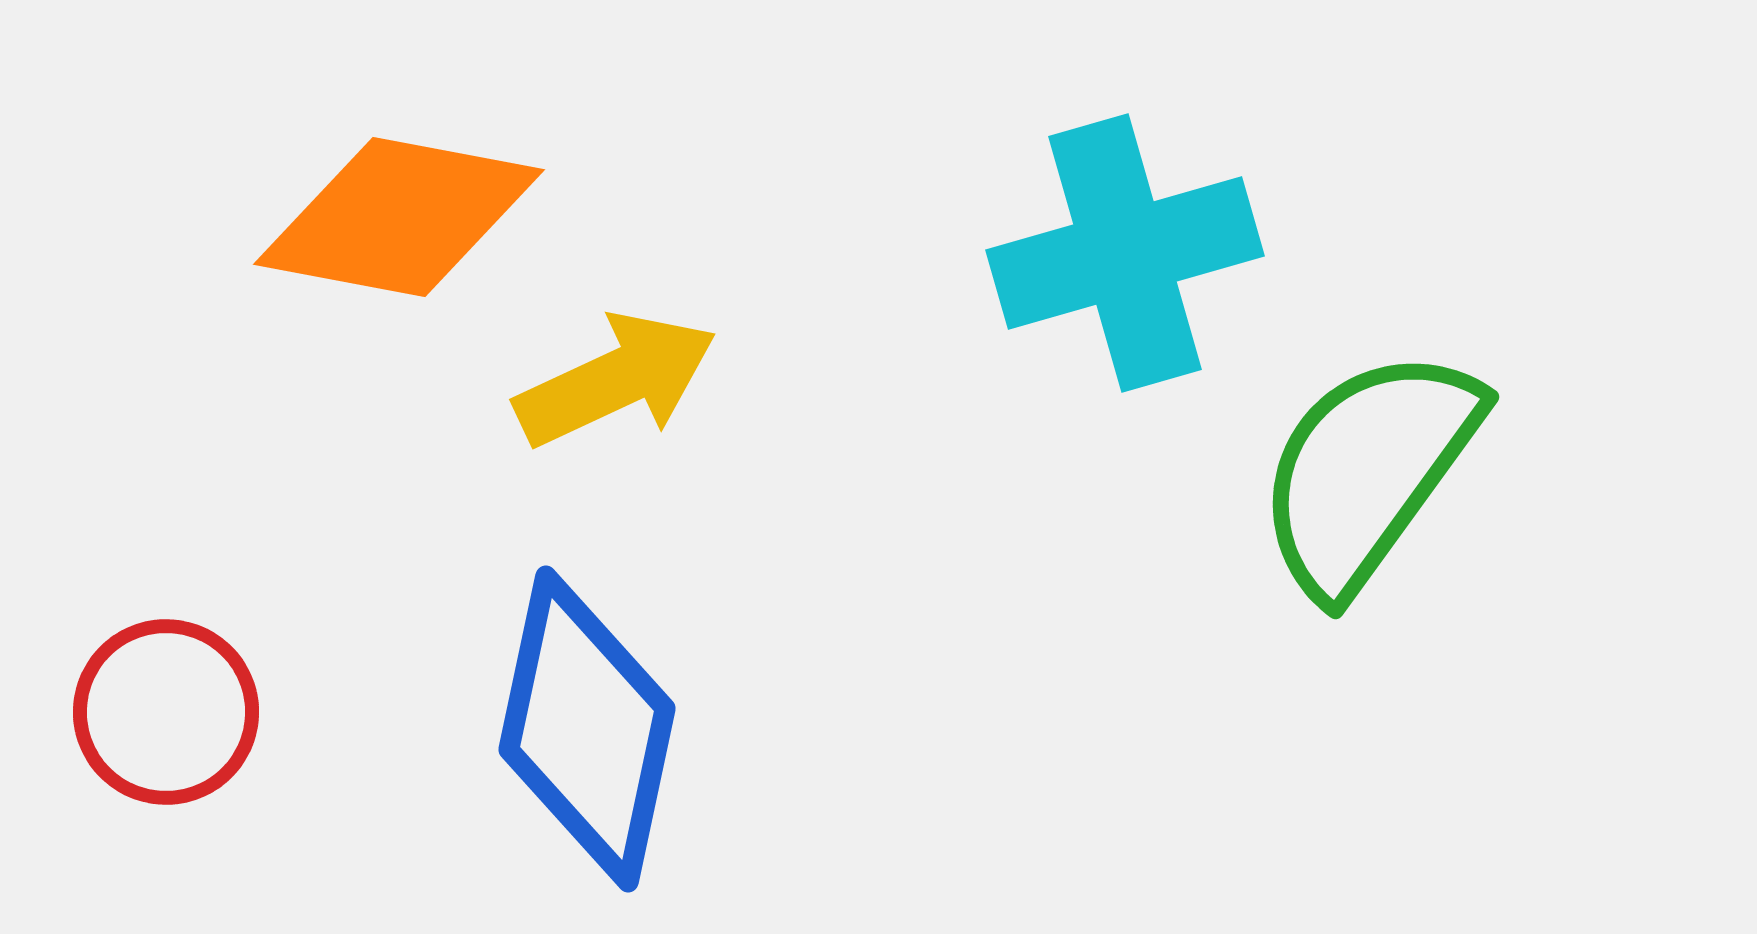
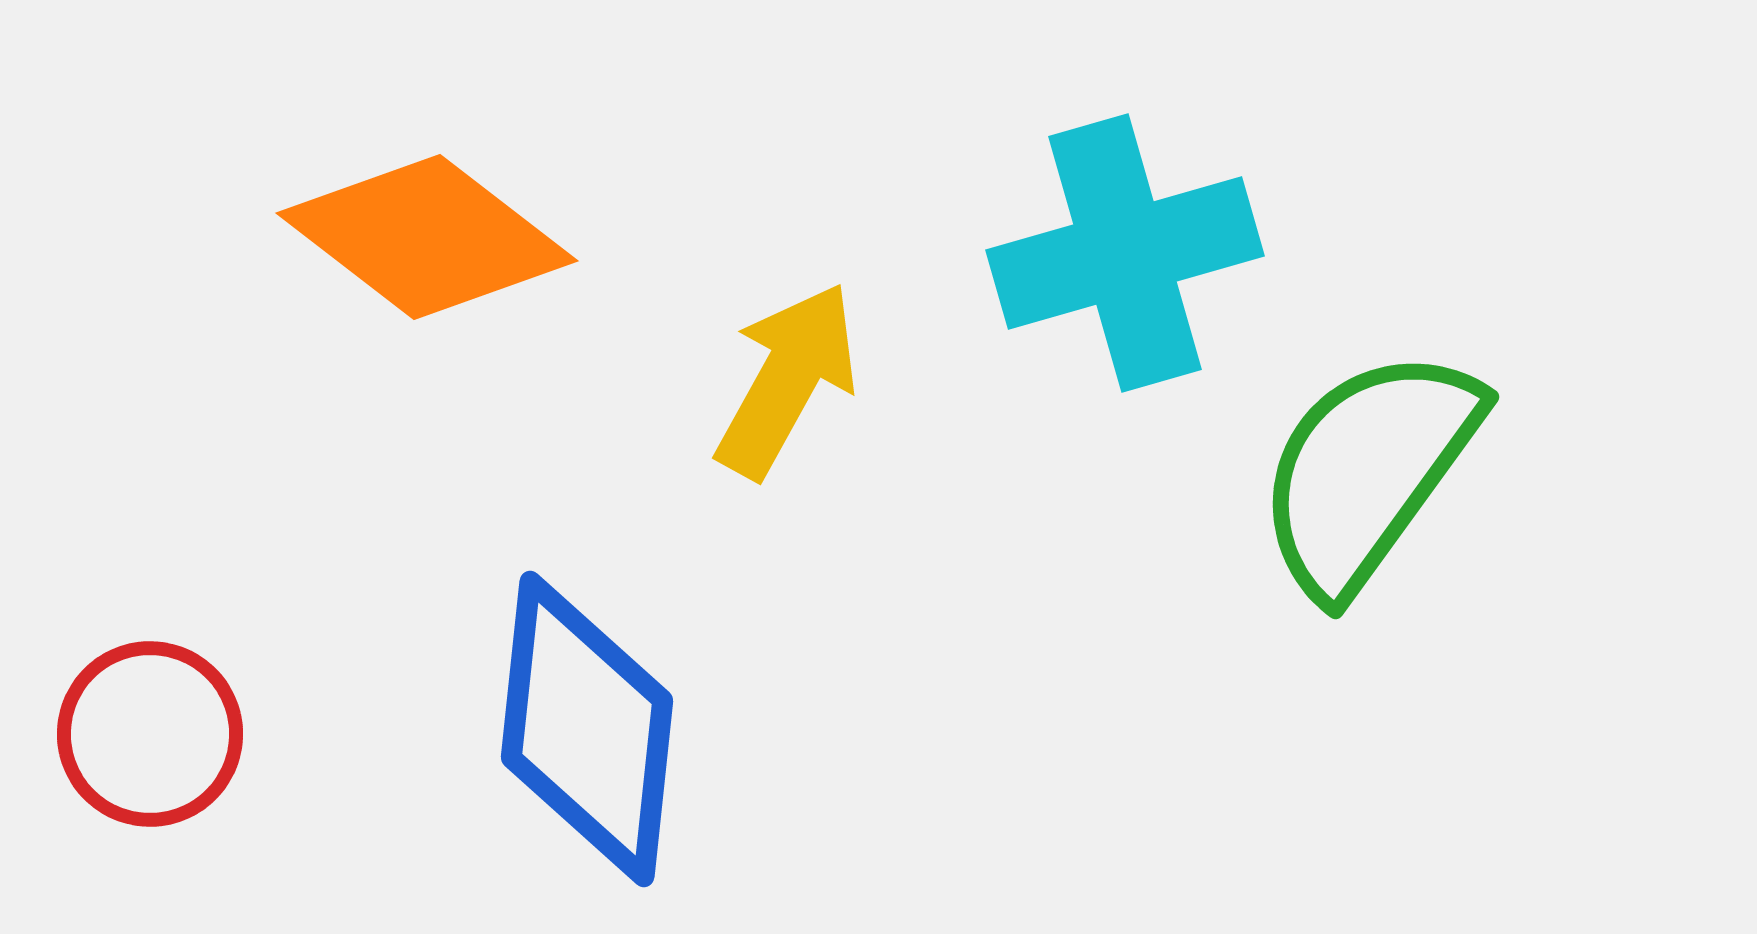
orange diamond: moved 28 px right, 20 px down; rotated 27 degrees clockwise
yellow arrow: moved 171 px right; rotated 36 degrees counterclockwise
red circle: moved 16 px left, 22 px down
blue diamond: rotated 6 degrees counterclockwise
